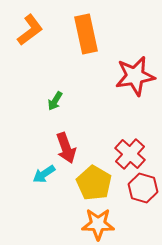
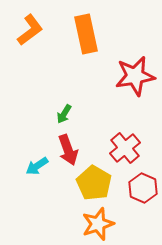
green arrow: moved 9 px right, 13 px down
red arrow: moved 2 px right, 2 px down
red cross: moved 5 px left, 6 px up; rotated 8 degrees clockwise
cyan arrow: moved 7 px left, 8 px up
red hexagon: rotated 8 degrees clockwise
orange star: rotated 20 degrees counterclockwise
